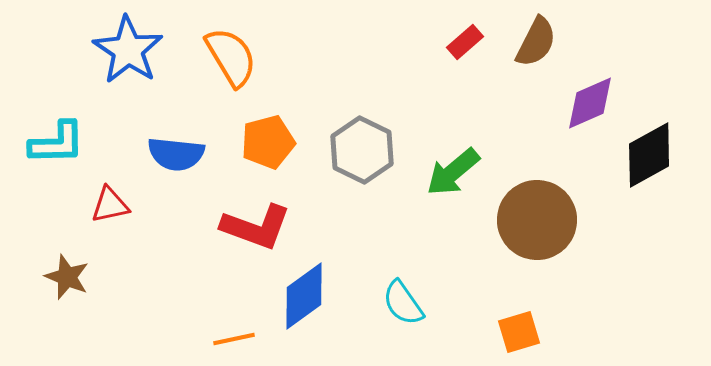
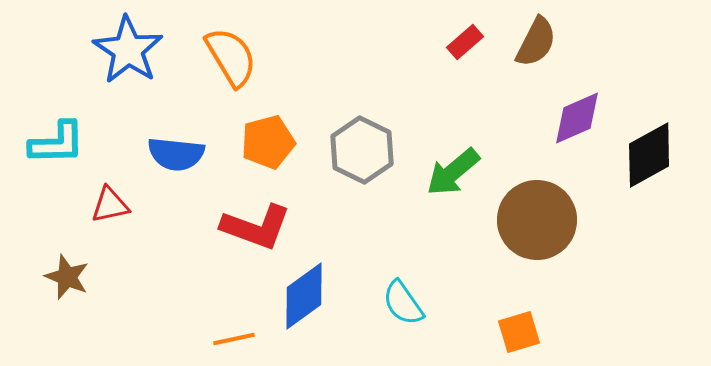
purple diamond: moved 13 px left, 15 px down
